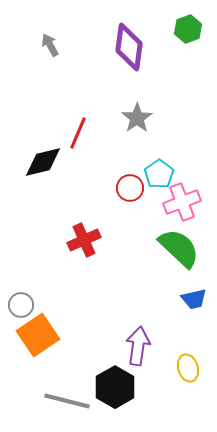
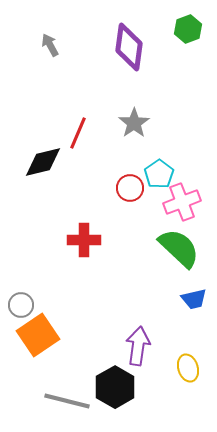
gray star: moved 3 px left, 5 px down
red cross: rotated 24 degrees clockwise
